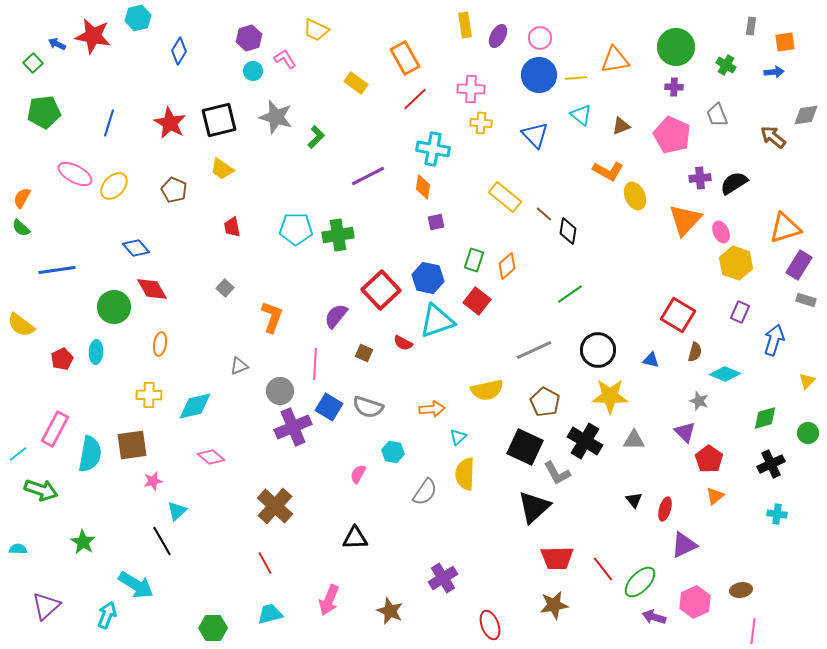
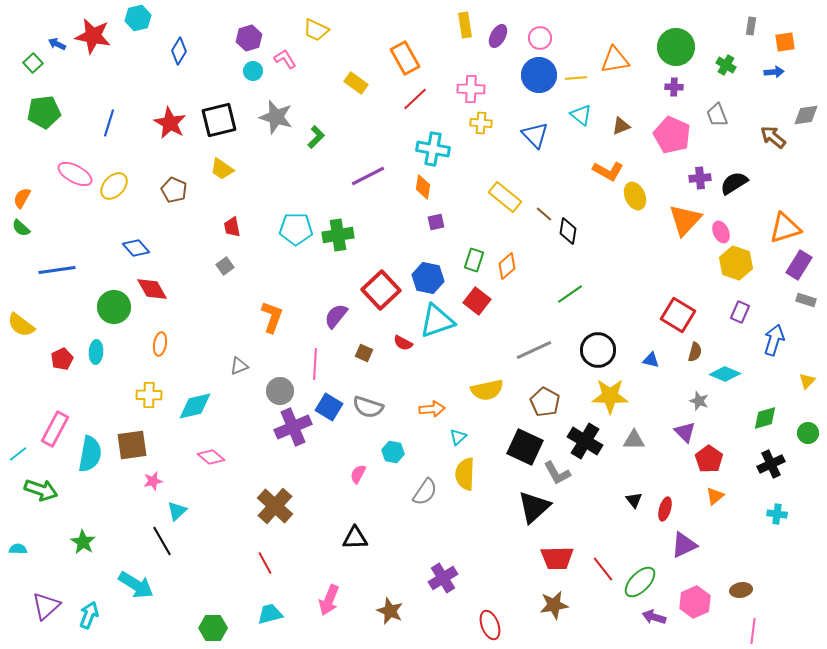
gray square at (225, 288): moved 22 px up; rotated 12 degrees clockwise
cyan arrow at (107, 615): moved 18 px left
